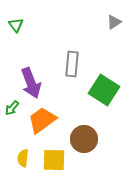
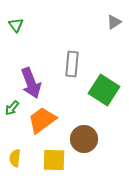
yellow semicircle: moved 8 px left
